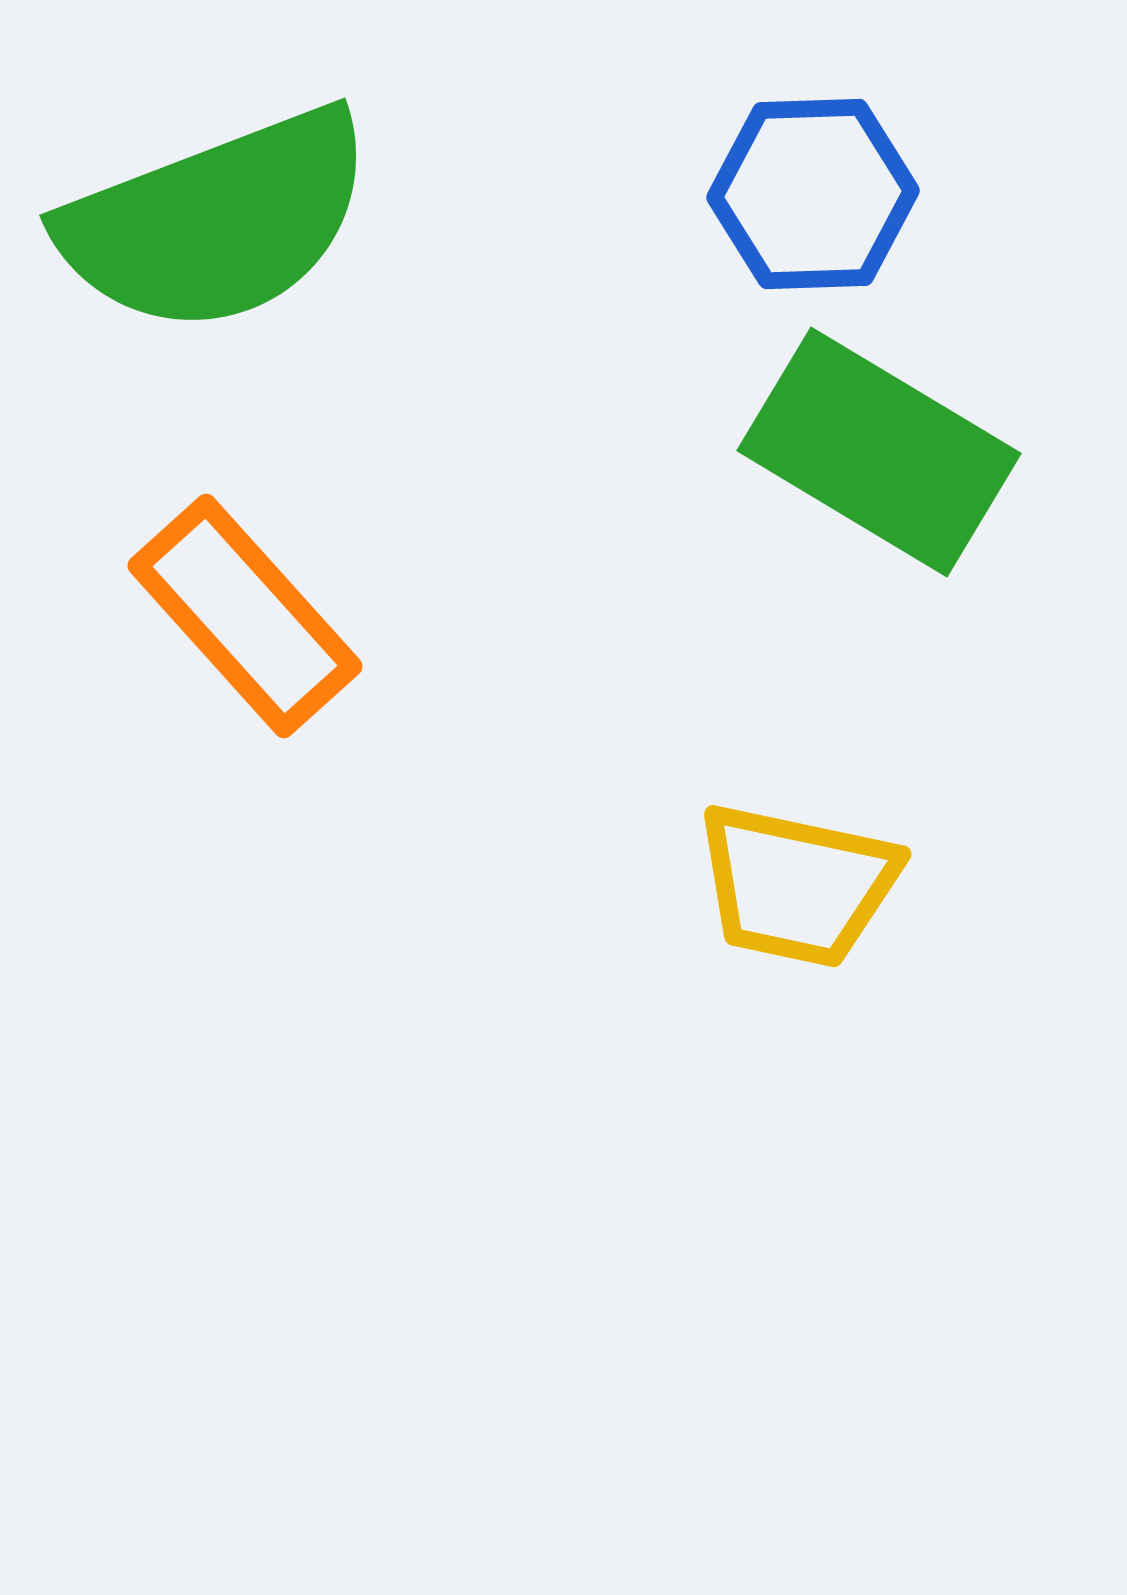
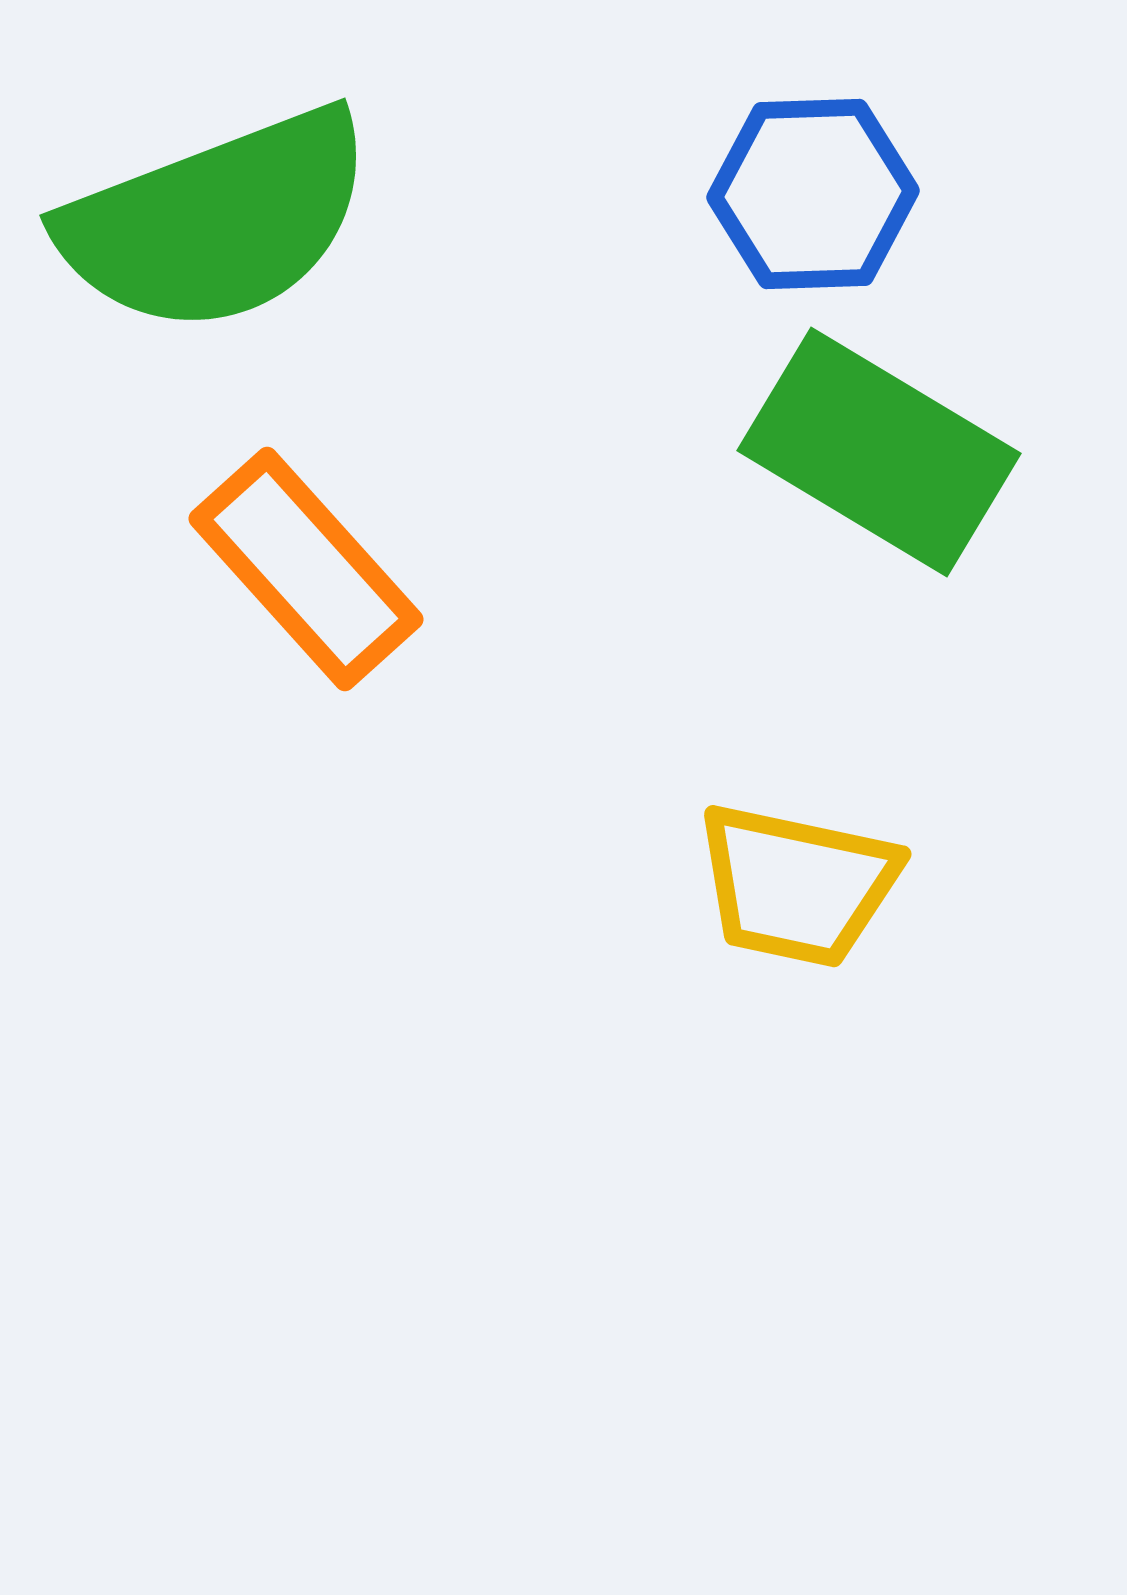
orange rectangle: moved 61 px right, 47 px up
